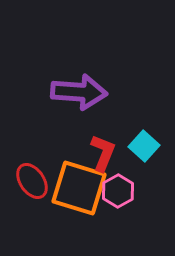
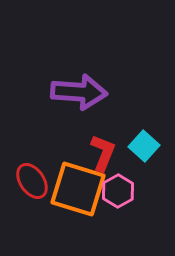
orange square: moved 1 px left, 1 px down
